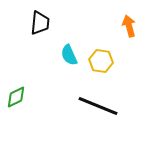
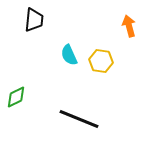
black trapezoid: moved 6 px left, 3 px up
black line: moved 19 px left, 13 px down
